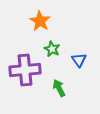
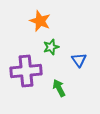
orange star: rotated 10 degrees counterclockwise
green star: moved 1 px left, 2 px up; rotated 28 degrees clockwise
purple cross: moved 1 px right, 1 px down
